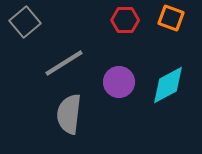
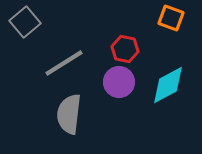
red hexagon: moved 29 px down; rotated 12 degrees clockwise
